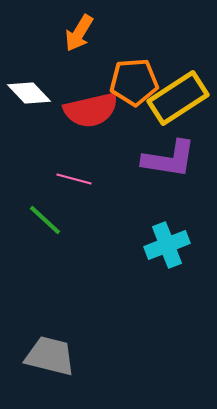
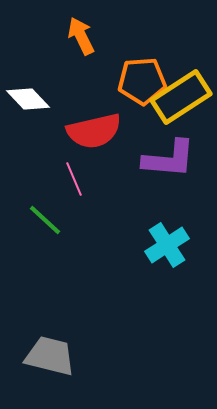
orange arrow: moved 2 px right, 3 px down; rotated 123 degrees clockwise
orange pentagon: moved 8 px right, 1 px up
white diamond: moved 1 px left, 6 px down
yellow rectangle: moved 3 px right, 1 px up
red semicircle: moved 3 px right, 21 px down
purple L-shape: rotated 4 degrees counterclockwise
pink line: rotated 52 degrees clockwise
cyan cross: rotated 12 degrees counterclockwise
